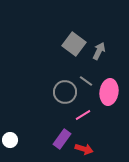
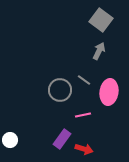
gray square: moved 27 px right, 24 px up
gray line: moved 2 px left, 1 px up
gray circle: moved 5 px left, 2 px up
pink line: rotated 21 degrees clockwise
